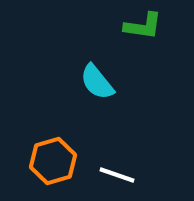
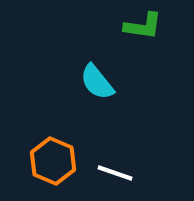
orange hexagon: rotated 21 degrees counterclockwise
white line: moved 2 px left, 2 px up
